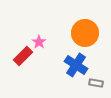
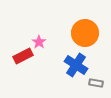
red rectangle: rotated 18 degrees clockwise
